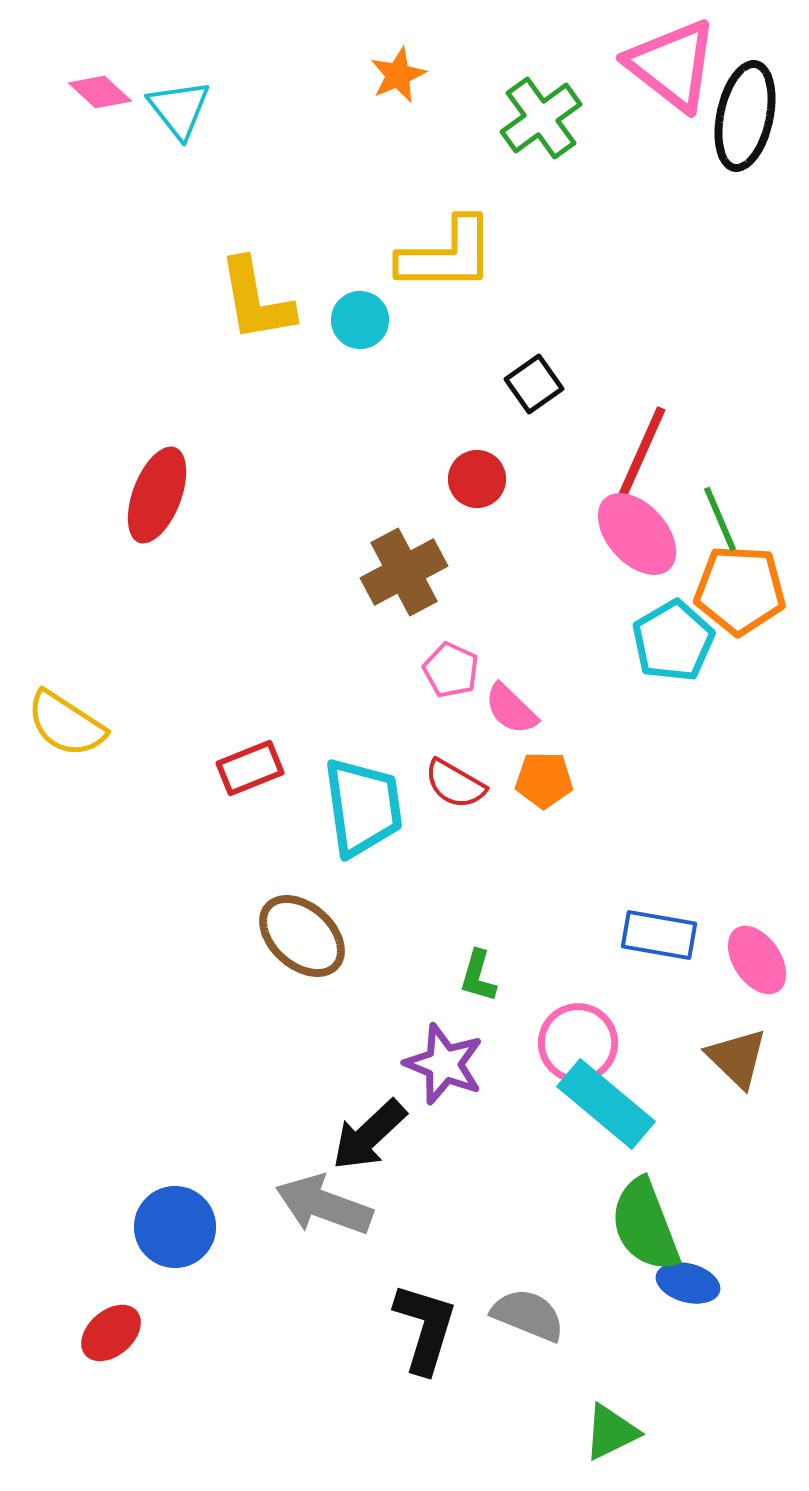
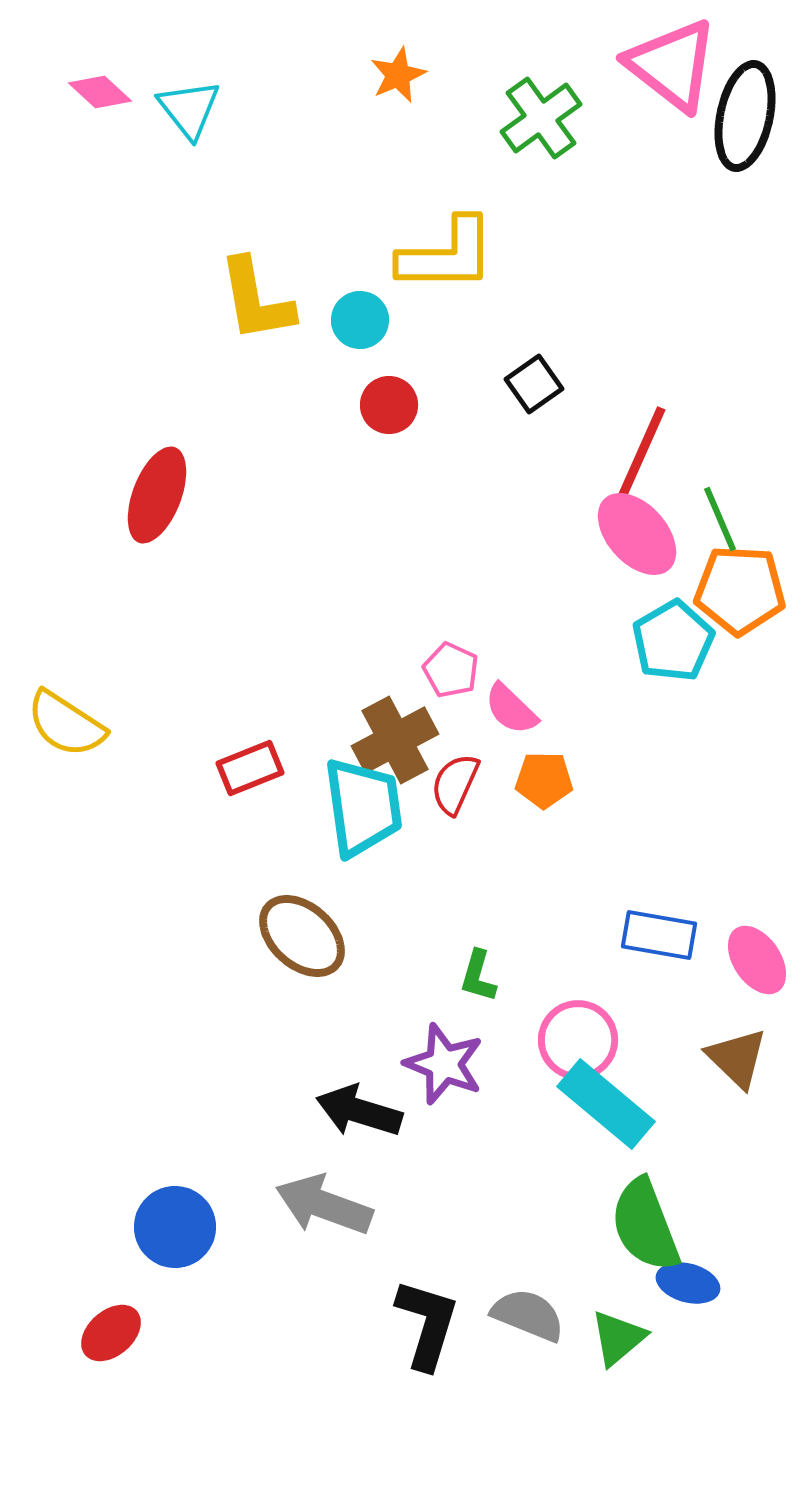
cyan triangle at (179, 109): moved 10 px right
red circle at (477, 479): moved 88 px left, 74 px up
brown cross at (404, 572): moved 9 px left, 168 px down
red semicircle at (455, 784): rotated 84 degrees clockwise
pink circle at (578, 1043): moved 3 px up
black arrow at (369, 1135): moved 10 px left, 24 px up; rotated 60 degrees clockwise
black L-shape at (425, 1328): moved 2 px right, 4 px up
green triangle at (611, 1432): moved 7 px right, 94 px up; rotated 14 degrees counterclockwise
